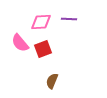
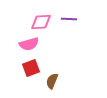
pink semicircle: moved 9 px right, 1 px down; rotated 66 degrees counterclockwise
red square: moved 12 px left, 19 px down
